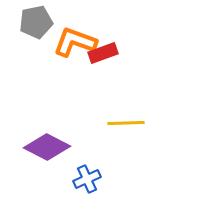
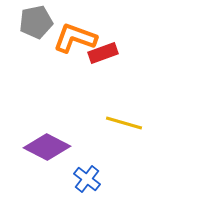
orange L-shape: moved 4 px up
yellow line: moved 2 px left; rotated 18 degrees clockwise
blue cross: rotated 28 degrees counterclockwise
